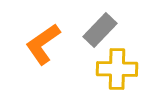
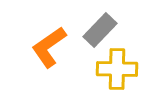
orange L-shape: moved 6 px right, 3 px down
